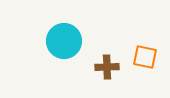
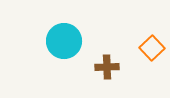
orange square: moved 7 px right, 9 px up; rotated 35 degrees clockwise
